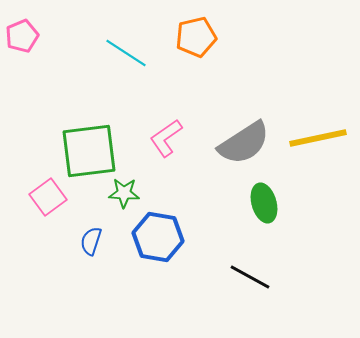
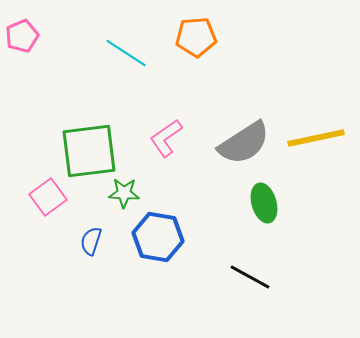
orange pentagon: rotated 9 degrees clockwise
yellow line: moved 2 px left
